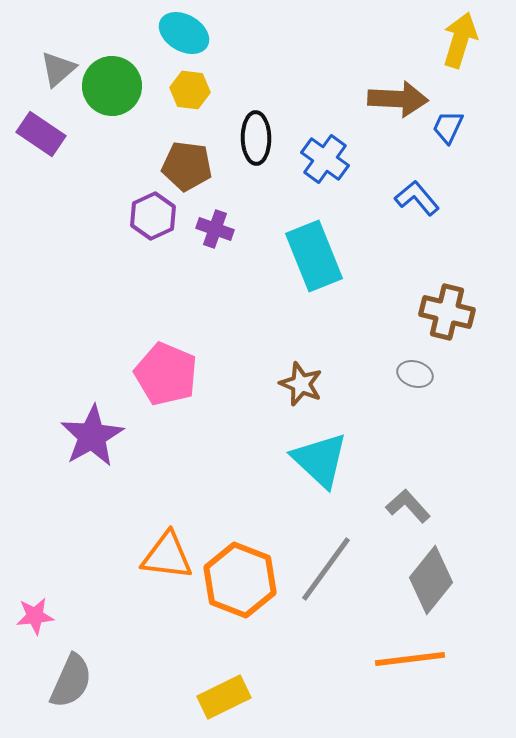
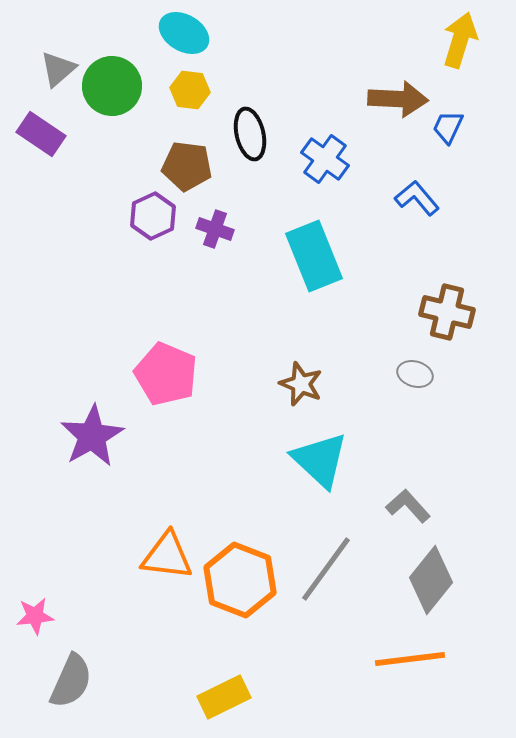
black ellipse: moved 6 px left, 4 px up; rotated 12 degrees counterclockwise
